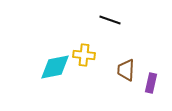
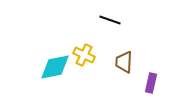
yellow cross: rotated 20 degrees clockwise
brown trapezoid: moved 2 px left, 8 px up
